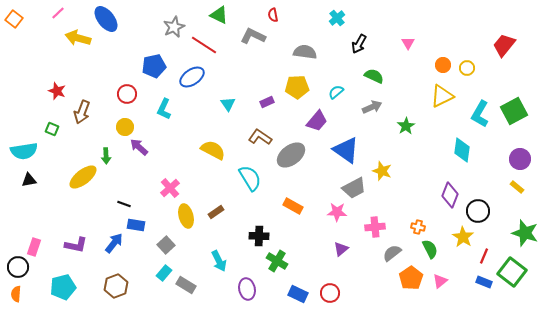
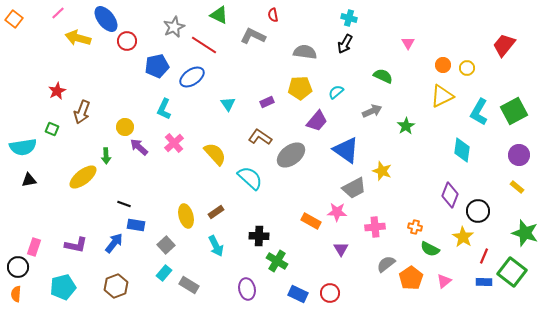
cyan cross at (337, 18): moved 12 px right; rotated 35 degrees counterclockwise
black arrow at (359, 44): moved 14 px left
blue pentagon at (154, 66): moved 3 px right
green semicircle at (374, 76): moved 9 px right
yellow pentagon at (297, 87): moved 3 px right, 1 px down
red star at (57, 91): rotated 24 degrees clockwise
red circle at (127, 94): moved 53 px up
gray arrow at (372, 107): moved 4 px down
cyan L-shape at (480, 114): moved 1 px left, 2 px up
yellow semicircle at (213, 150): moved 2 px right, 4 px down; rotated 20 degrees clockwise
cyan semicircle at (24, 151): moved 1 px left, 4 px up
purple circle at (520, 159): moved 1 px left, 4 px up
cyan semicircle at (250, 178): rotated 16 degrees counterclockwise
pink cross at (170, 188): moved 4 px right, 45 px up
orange rectangle at (293, 206): moved 18 px right, 15 px down
orange cross at (418, 227): moved 3 px left
purple triangle at (341, 249): rotated 21 degrees counterclockwise
green semicircle at (430, 249): rotated 144 degrees clockwise
gray semicircle at (392, 253): moved 6 px left, 11 px down
cyan arrow at (219, 261): moved 3 px left, 15 px up
pink triangle at (440, 281): moved 4 px right
blue rectangle at (484, 282): rotated 21 degrees counterclockwise
gray rectangle at (186, 285): moved 3 px right
